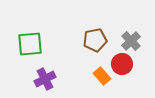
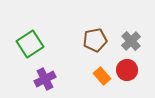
green square: rotated 28 degrees counterclockwise
red circle: moved 5 px right, 6 px down
